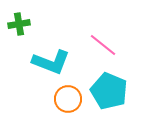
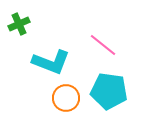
green cross: rotated 15 degrees counterclockwise
cyan pentagon: rotated 15 degrees counterclockwise
orange circle: moved 2 px left, 1 px up
